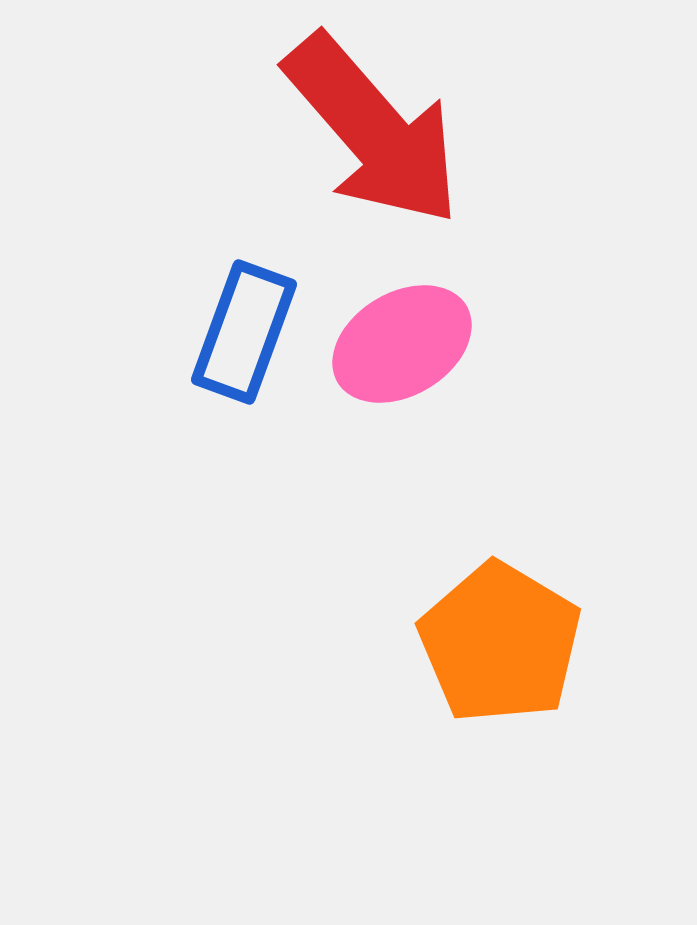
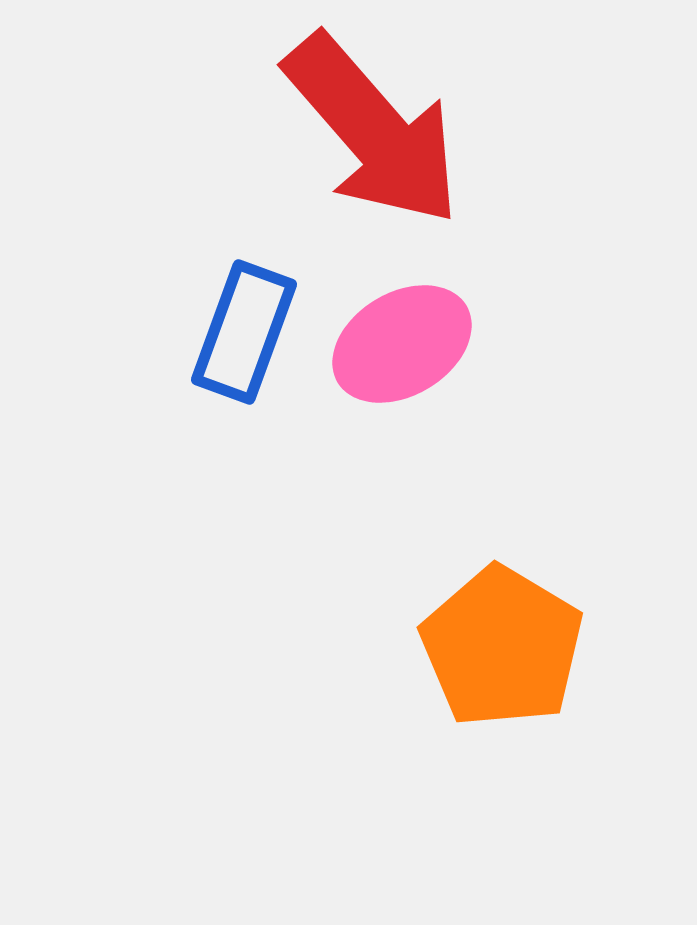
orange pentagon: moved 2 px right, 4 px down
